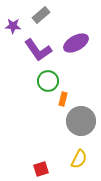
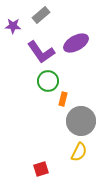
purple L-shape: moved 3 px right, 2 px down
yellow semicircle: moved 7 px up
